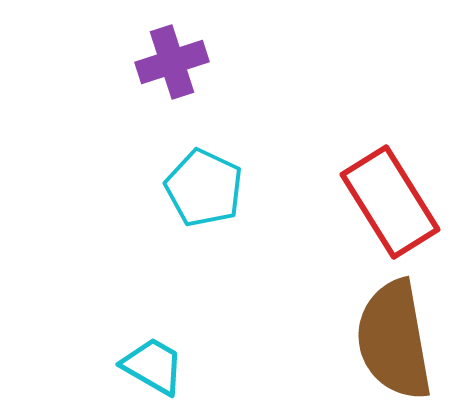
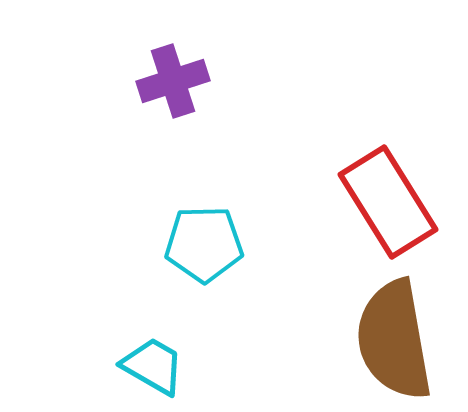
purple cross: moved 1 px right, 19 px down
cyan pentagon: moved 56 px down; rotated 26 degrees counterclockwise
red rectangle: moved 2 px left
